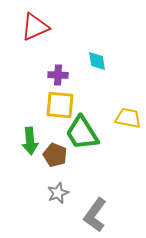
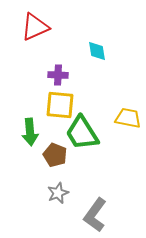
cyan diamond: moved 10 px up
green arrow: moved 9 px up
